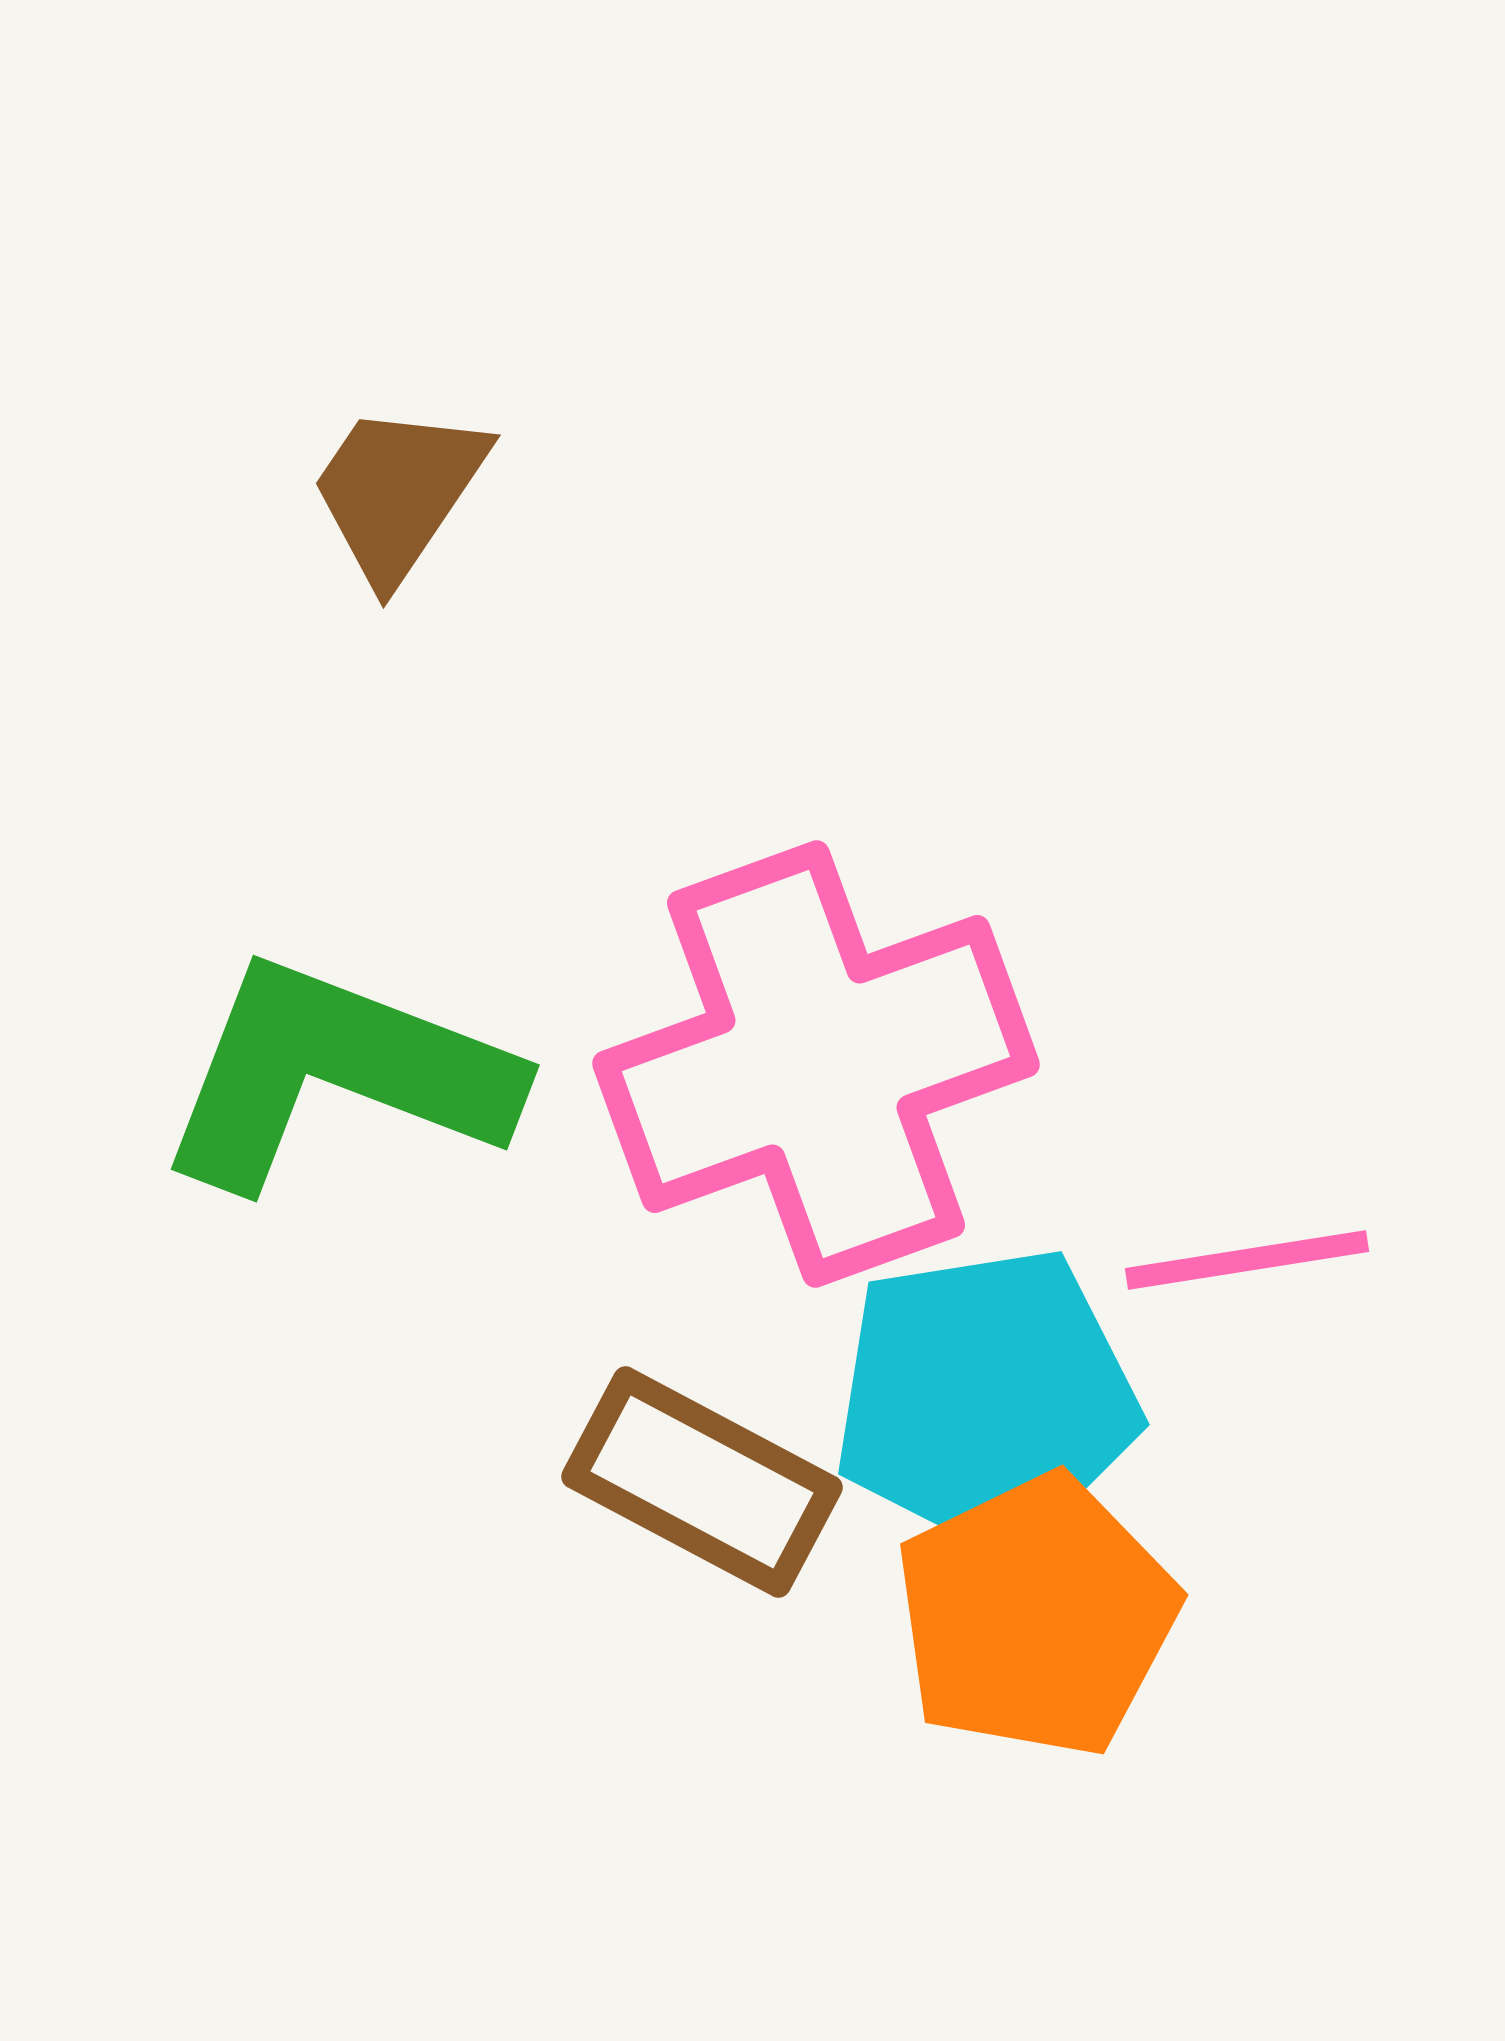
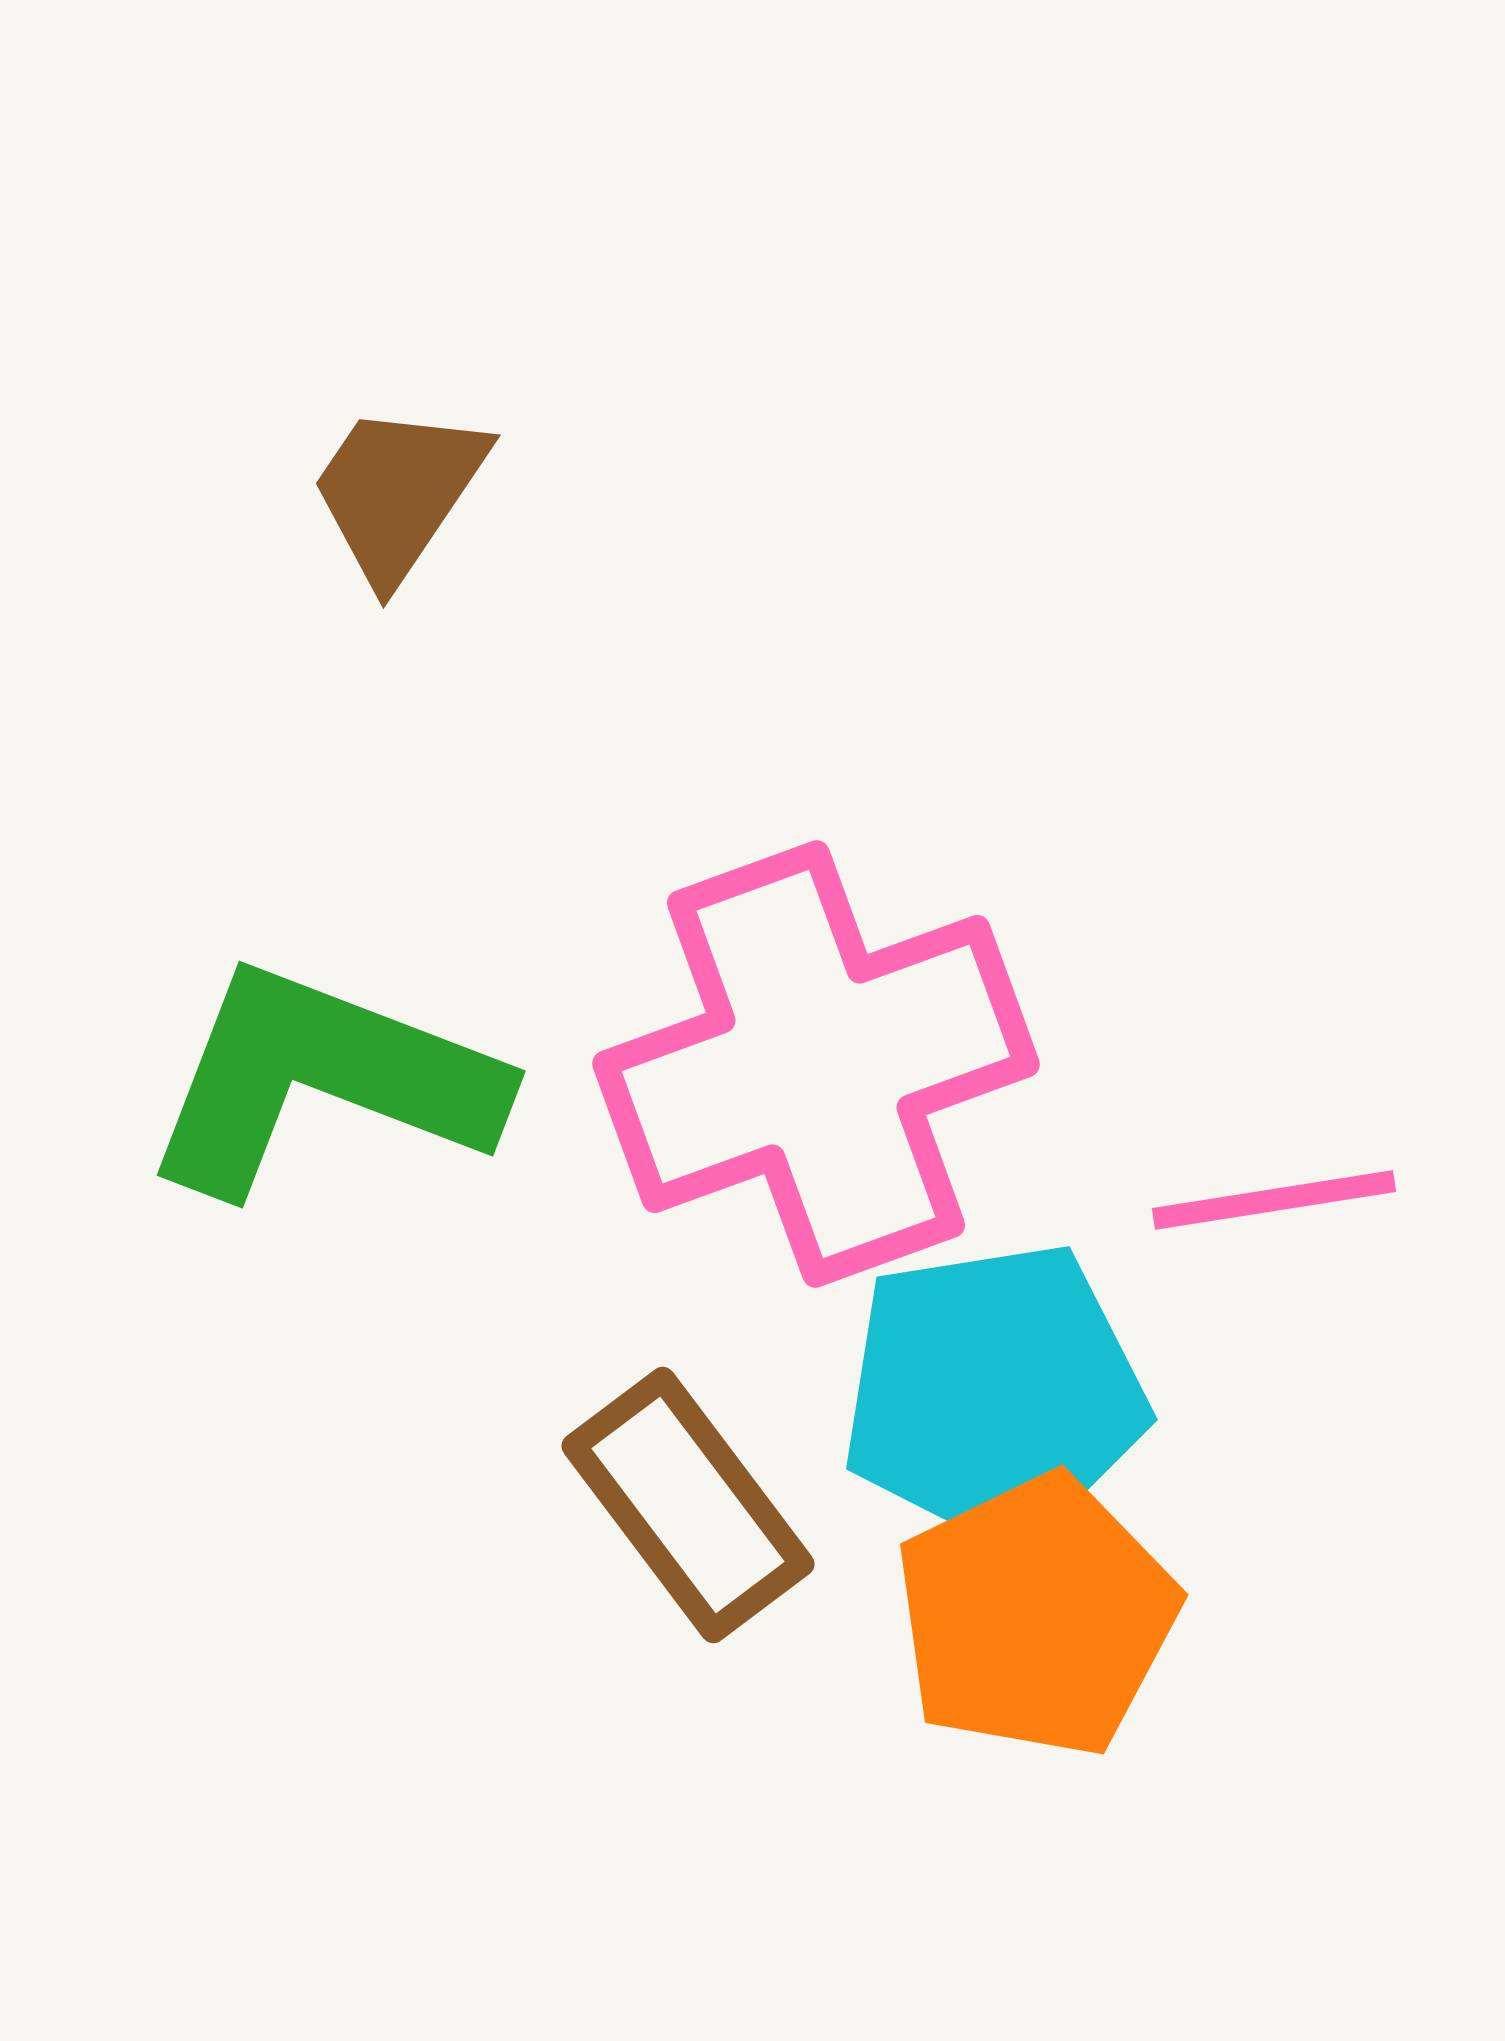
green L-shape: moved 14 px left, 6 px down
pink line: moved 27 px right, 60 px up
cyan pentagon: moved 8 px right, 5 px up
brown rectangle: moved 14 px left, 23 px down; rotated 25 degrees clockwise
